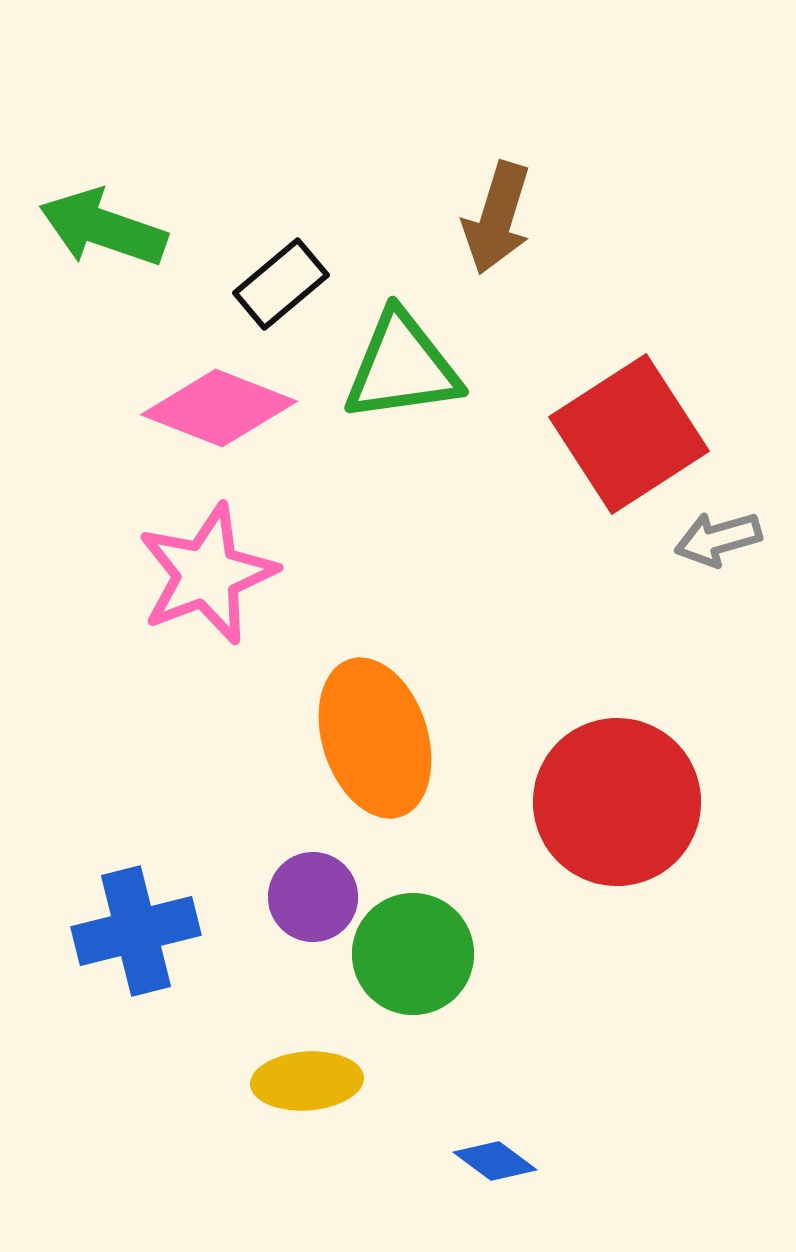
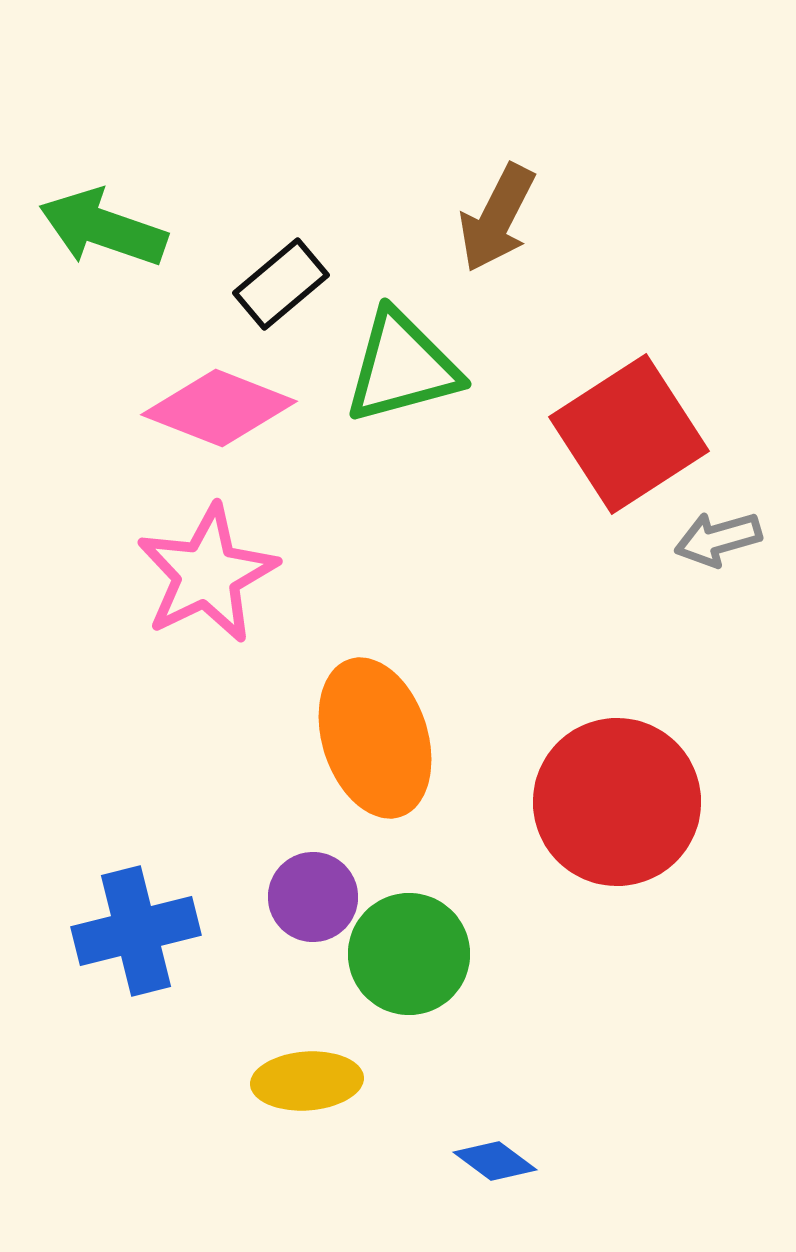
brown arrow: rotated 10 degrees clockwise
green triangle: rotated 7 degrees counterclockwise
pink star: rotated 5 degrees counterclockwise
green circle: moved 4 px left
